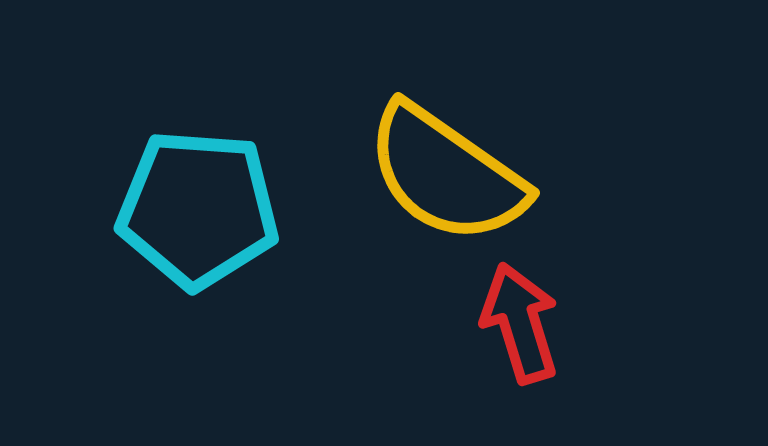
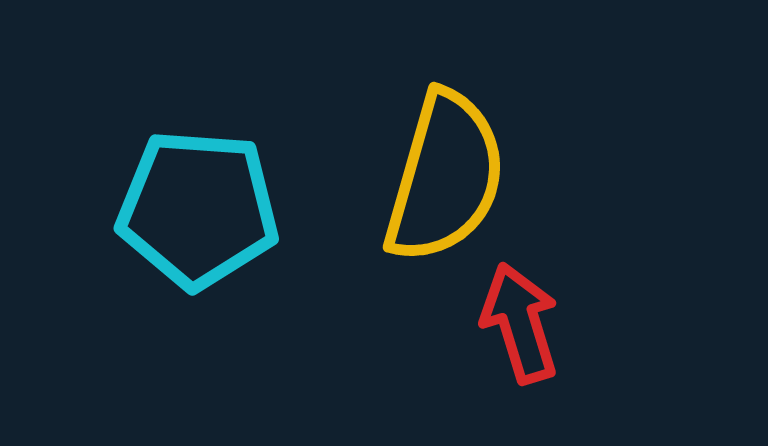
yellow semicircle: moved 1 px left, 3 px down; rotated 109 degrees counterclockwise
